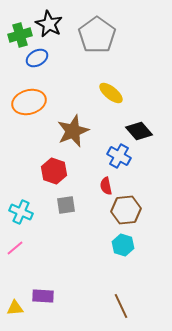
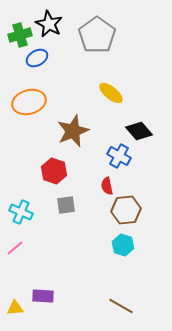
red semicircle: moved 1 px right
brown line: rotated 35 degrees counterclockwise
